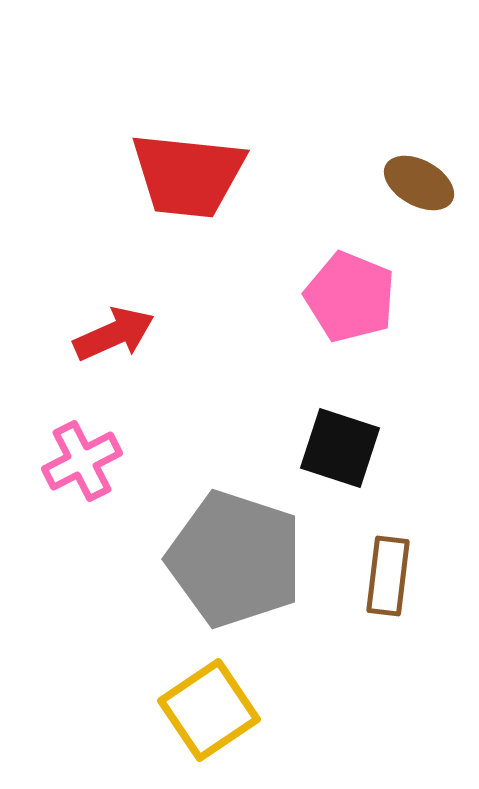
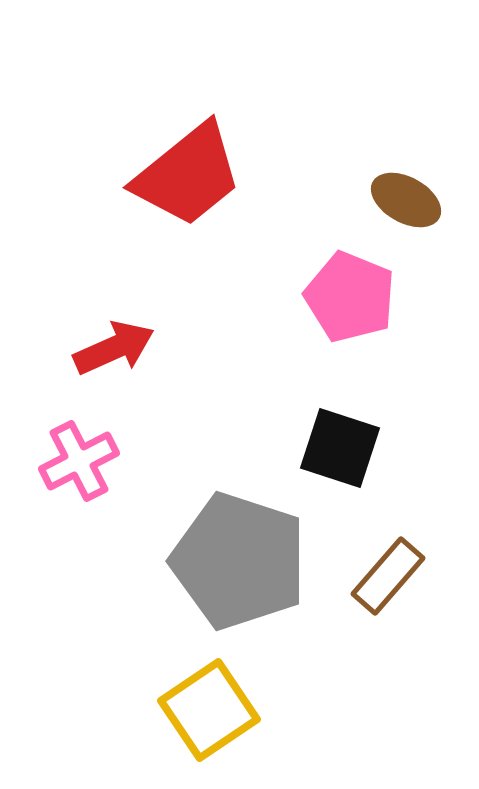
red trapezoid: rotated 45 degrees counterclockwise
brown ellipse: moved 13 px left, 17 px down
red arrow: moved 14 px down
pink cross: moved 3 px left
gray pentagon: moved 4 px right, 2 px down
brown rectangle: rotated 34 degrees clockwise
